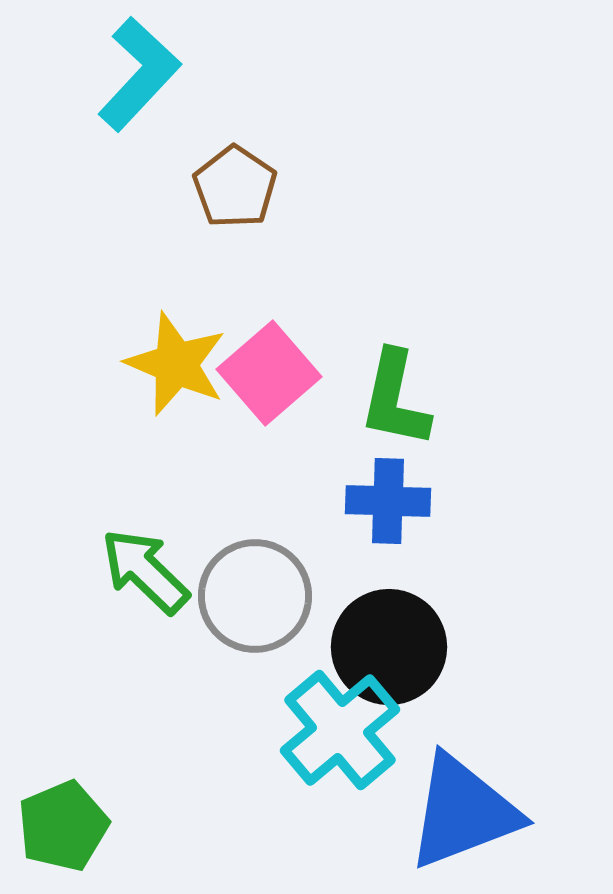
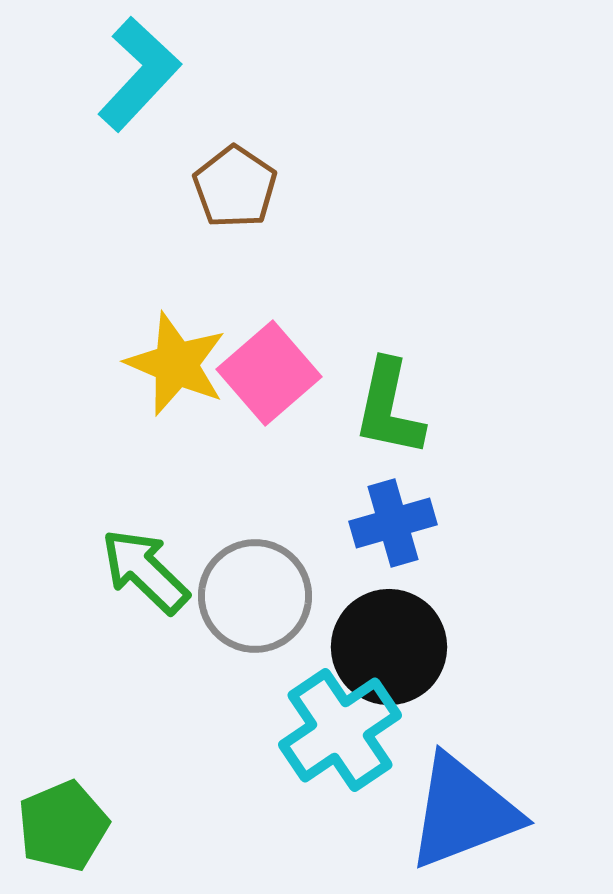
green L-shape: moved 6 px left, 9 px down
blue cross: moved 5 px right, 22 px down; rotated 18 degrees counterclockwise
cyan cross: rotated 6 degrees clockwise
